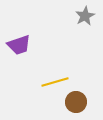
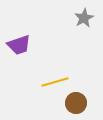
gray star: moved 1 px left, 2 px down
brown circle: moved 1 px down
